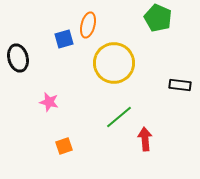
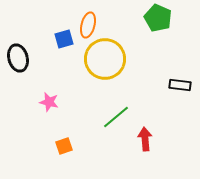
yellow circle: moved 9 px left, 4 px up
green line: moved 3 px left
